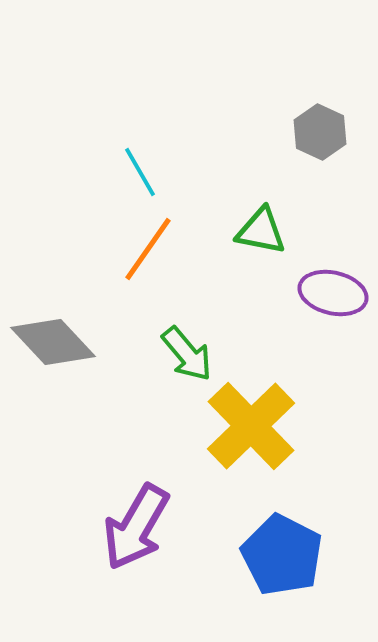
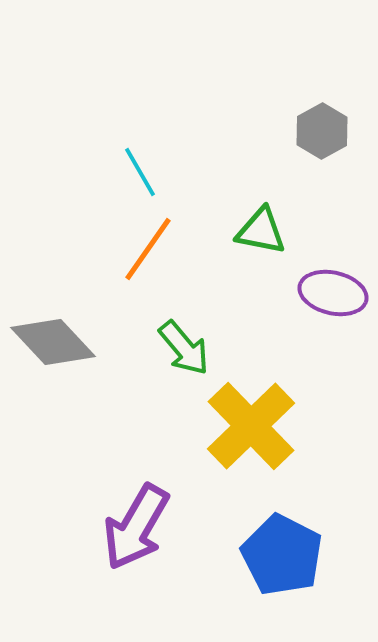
gray hexagon: moved 2 px right, 1 px up; rotated 6 degrees clockwise
green arrow: moved 3 px left, 6 px up
